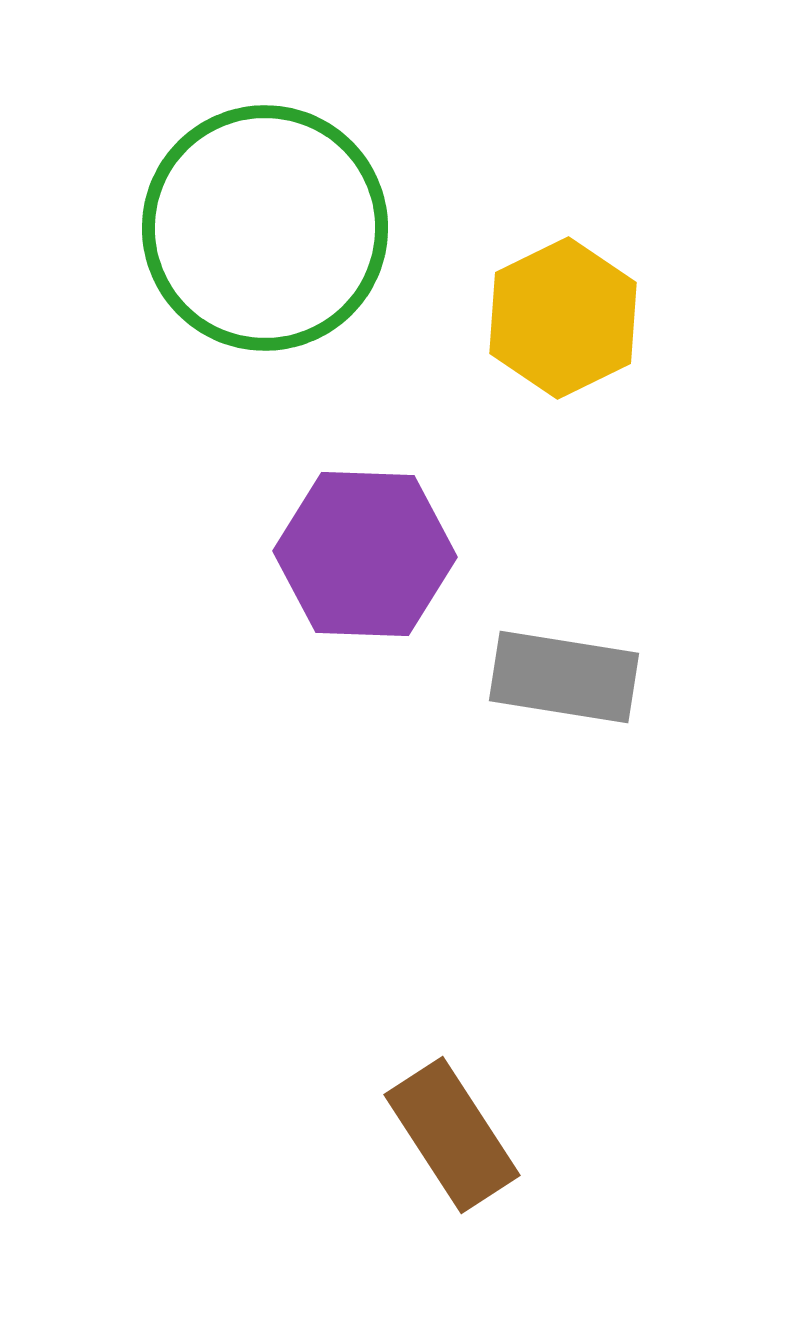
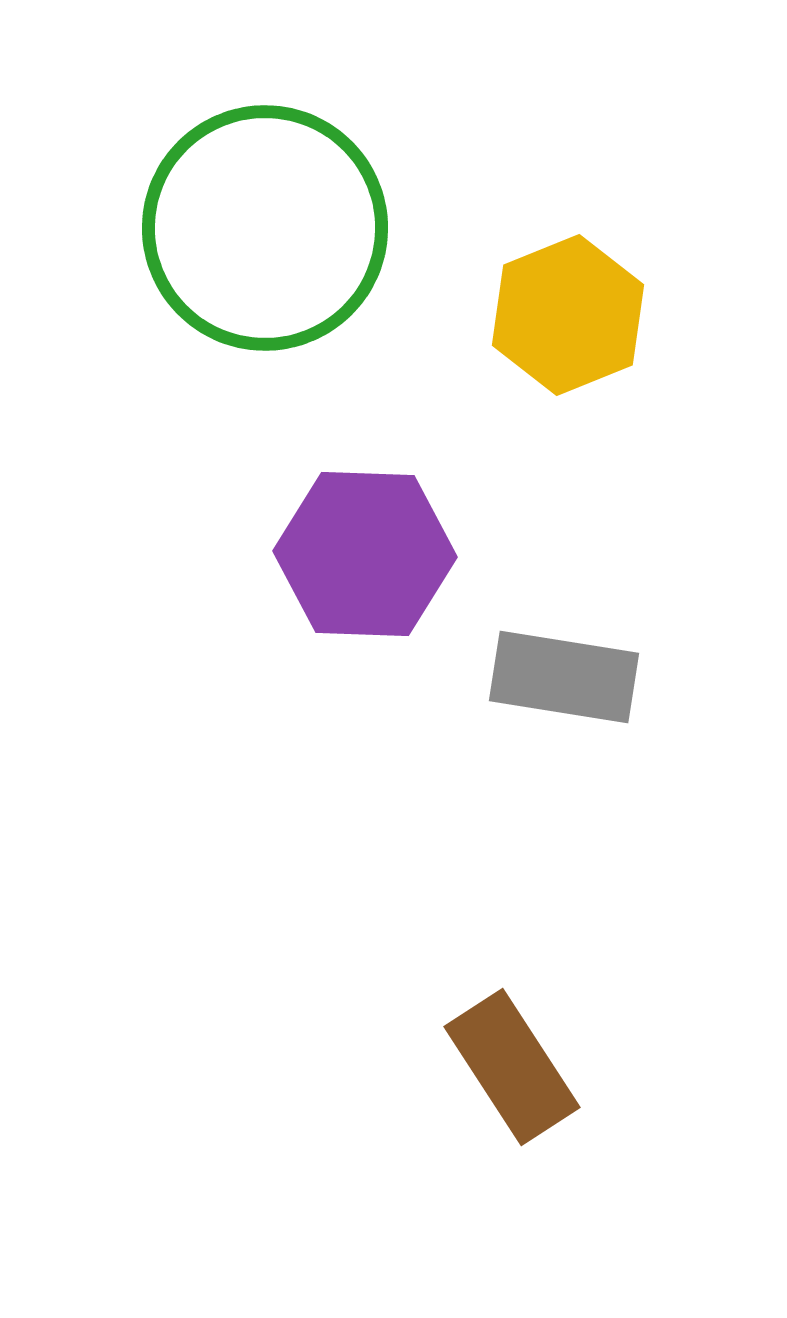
yellow hexagon: moved 5 px right, 3 px up; rotated 4 degrees clockwise
brown rectangle: moved 60 px right, 68 px up
